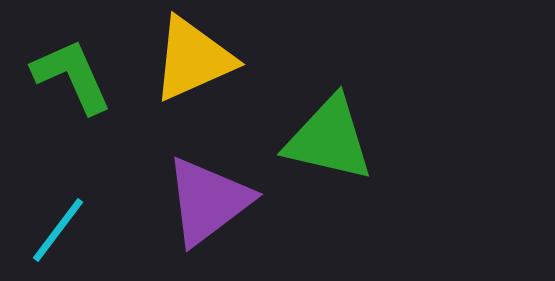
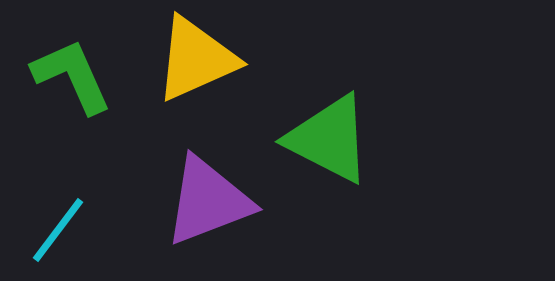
yellow triangle: moved 3 px right
green triangle: rotated 14 degrees clockwise
purple triangle: rotated 16 degrees clockwise
